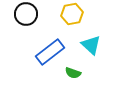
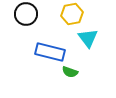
cyan triangle: moved 3 px left, 7 px up; rotated 10 degrees clockwise
blue rectangle: rotated 52 degrees clockwise
green semicircle: moved 3 px left, 1 px up
